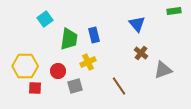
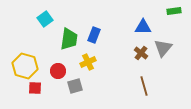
blue triangle: moved 6 px right, 3 px down; rotated 48 degrees counterclockwise
blue rectangle: rotated 35 degrees clockwise
yellow hexagon: rotated 15 degrees clockwise
gray triangle: moved 22 px up; rotated 30 degrees counterclockwise
brown line: moved 25 px right; rotated 18 degrees clockwise
